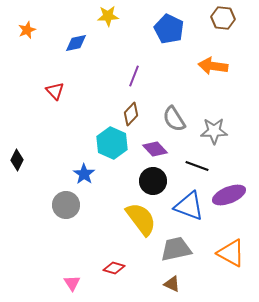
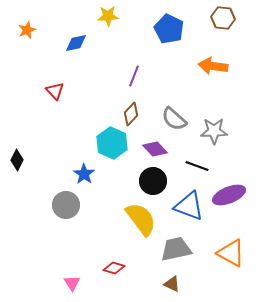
gray semicircle: rotated 16 degrees counterclockwise
